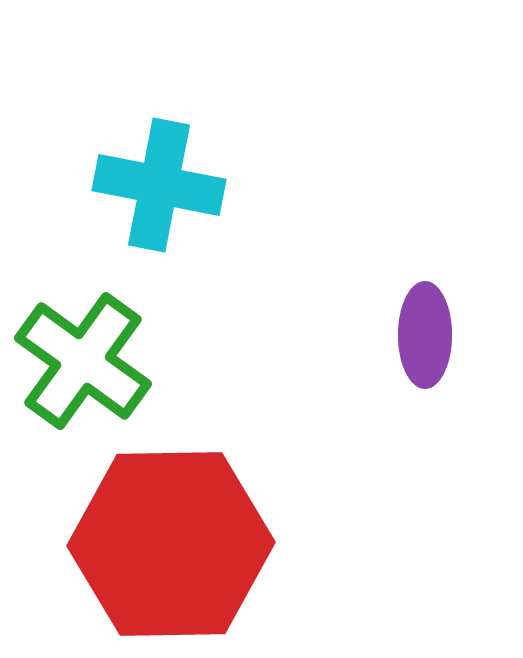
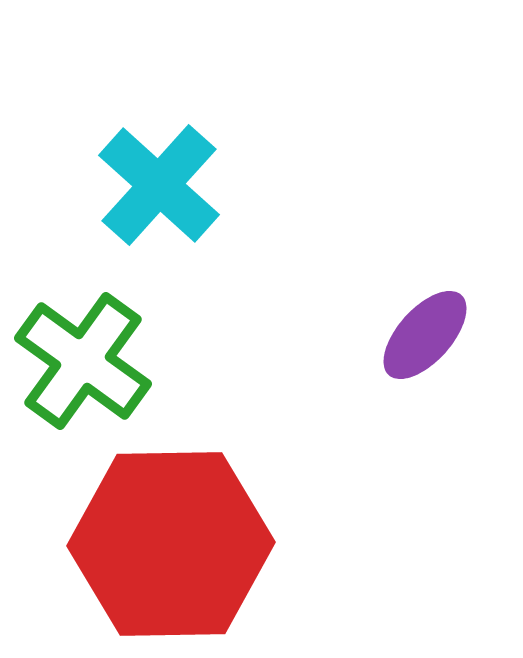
cyan cross: rotated 31 degrees clockwise
purple ellipse: rotated 42 degrees clockwise
